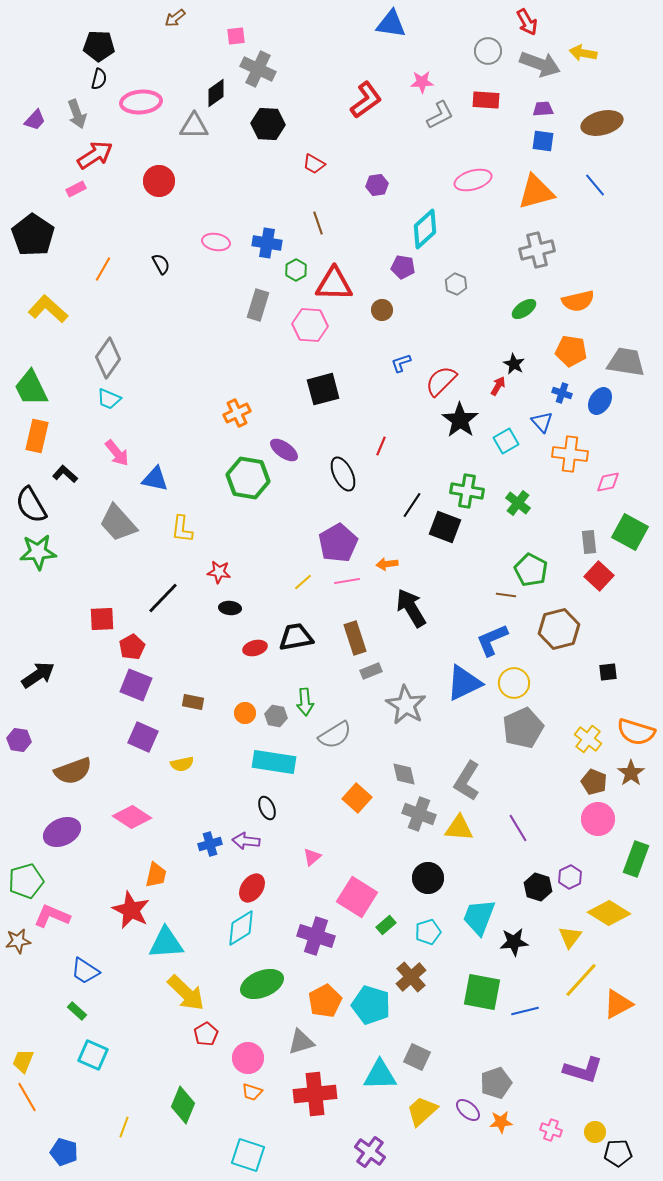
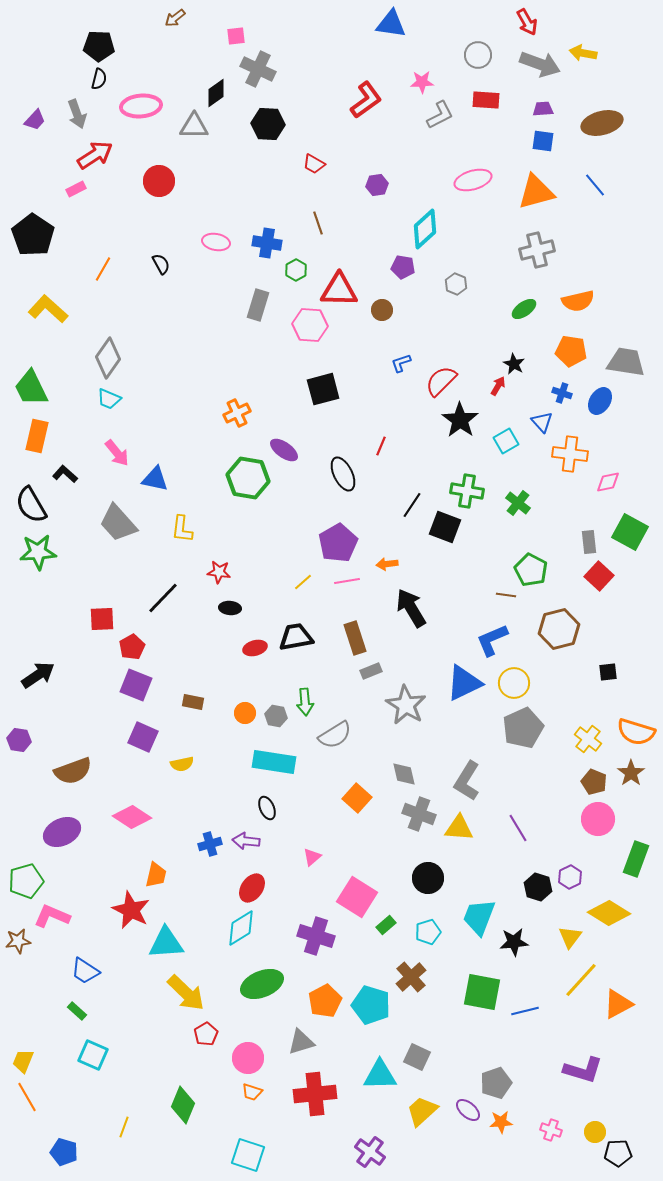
gray circle at (488, 51): moved 10 px left, 4 px down
pink ellipse at (141, 102): moved 4 px down
red triangle at (334, 284): moved 5 px right, 6 px down
